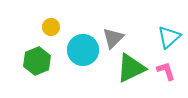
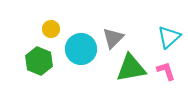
yellow circle: moved 2 px down
cyan circle: moved 2 px left, 1 px up
green hexagon: moved 2 px right; rotated 16 degrees counterclockwise
green triangle: rotated 16 degrees clockwise
